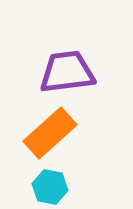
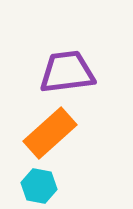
cyan hexagon: moved 11 px left, 1 px up
